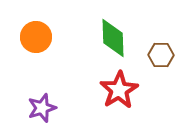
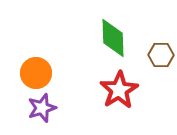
orange circle: moved 36 px down
